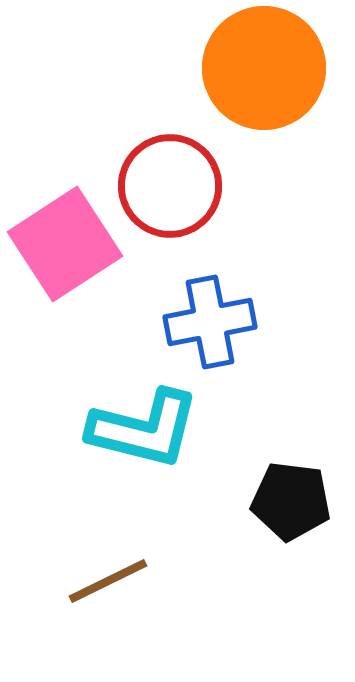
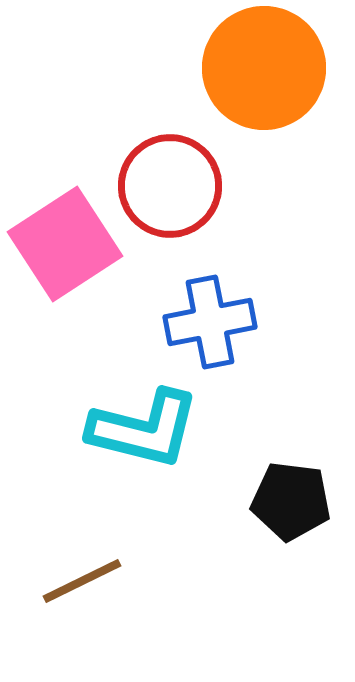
brown line: moved 26 px left
